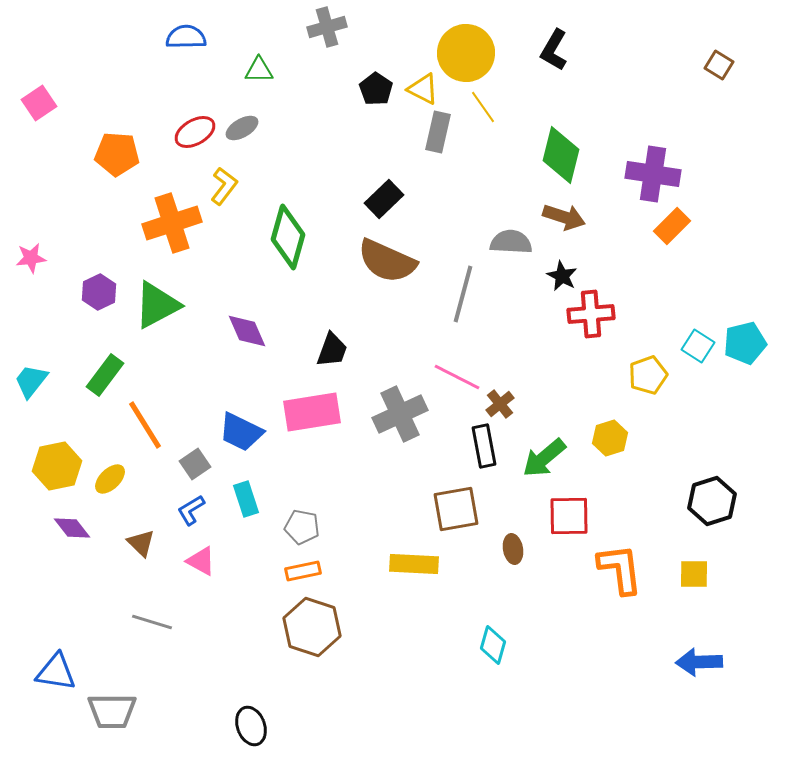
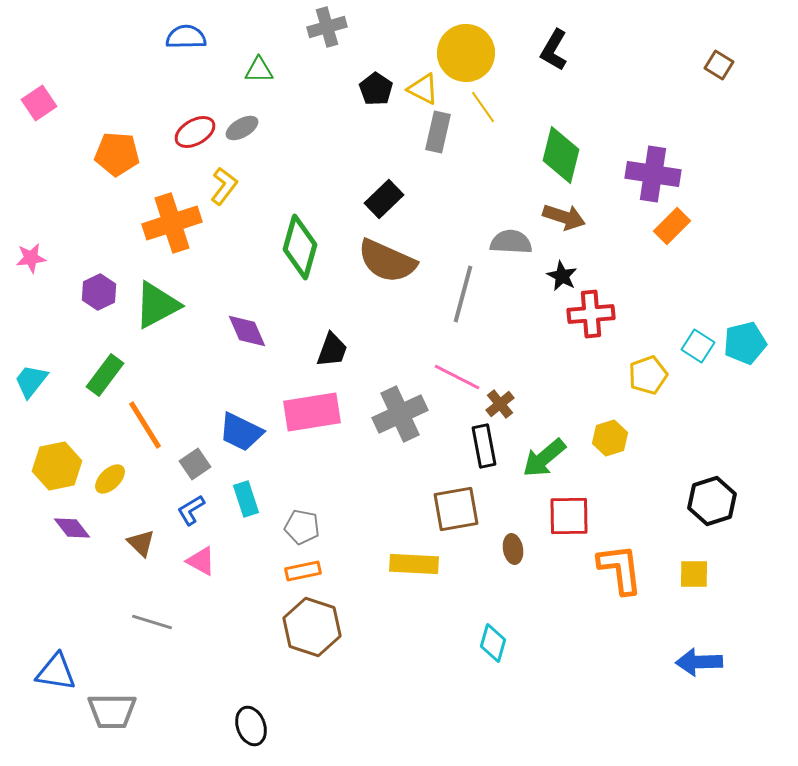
green diamond at (288, 237): moved 12 px right, 10 px down
cyan diamond at (493, 645): moved 2 px up
